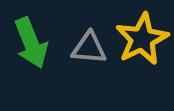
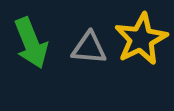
yellow star: moved 1 px left
